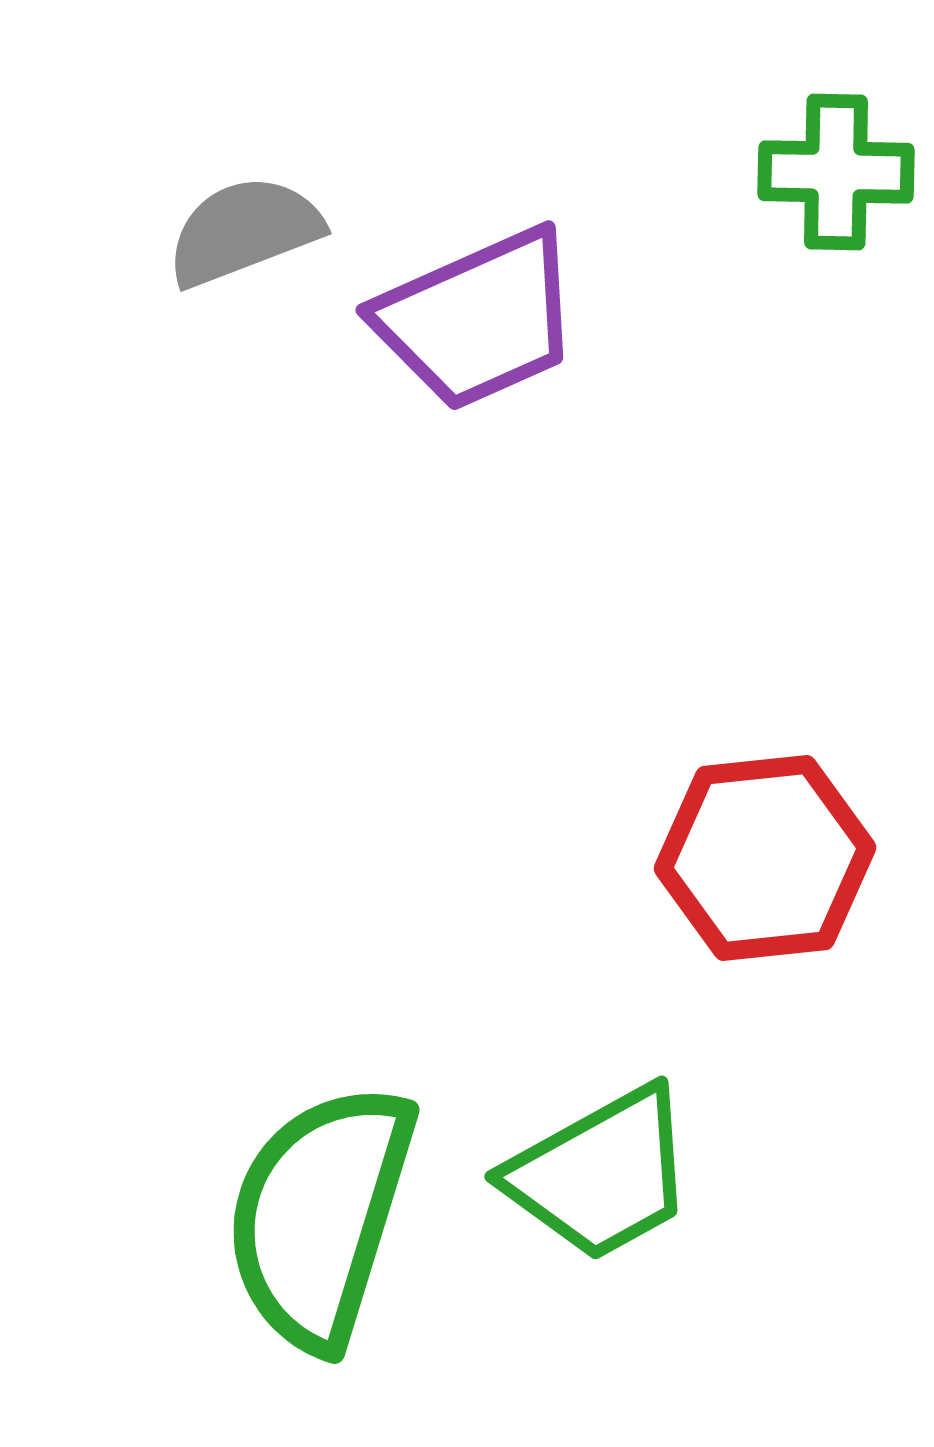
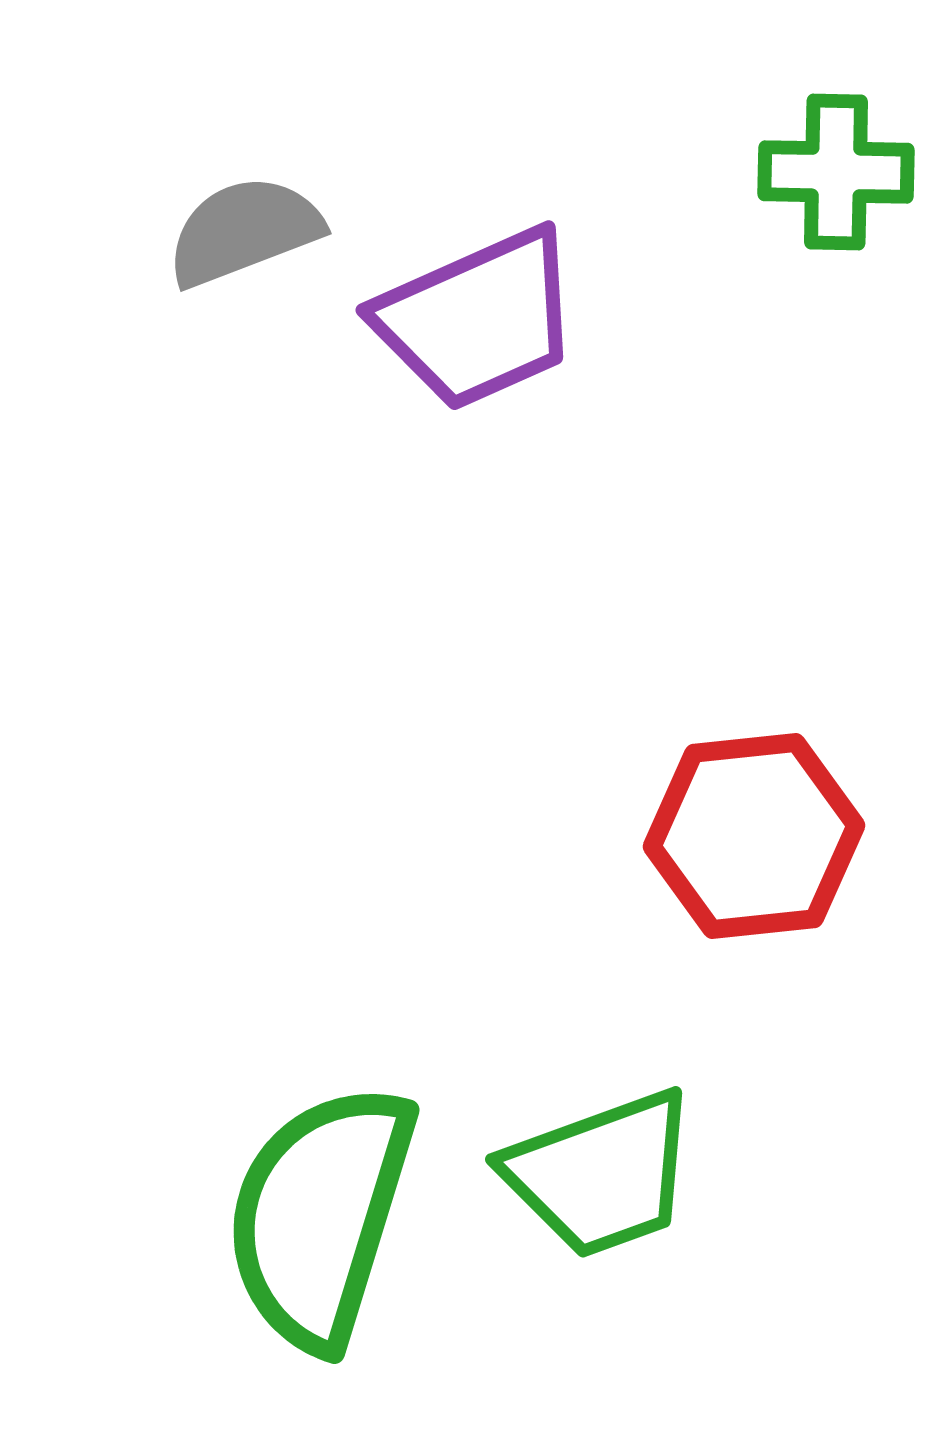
red hexagon: moved 11 px left, 22 px up
green trapezoid: rotated 9 degrees clockwise
